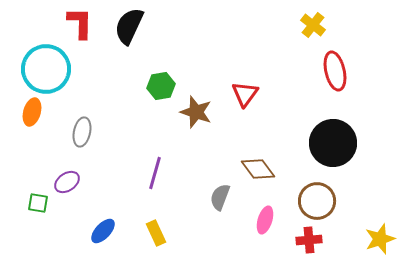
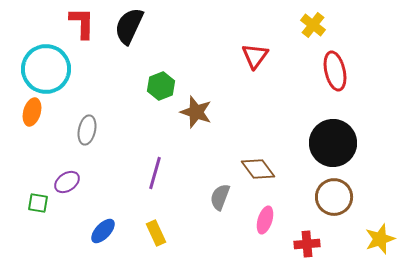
red L-shape: moved 2 px right
green hexagon: rotated 12 degrees counterclockwise
red triangle: moved 10 px right, 38 px up
gray ellipse: moved 5 px right, 2 px up
brown circle: moved 17 px right, 4 px up
red cross: moved 2 px left, 4 px down
